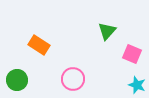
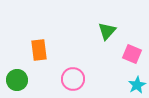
orange rectangle: moved 5 px down; rotated 50 degrees clockwise
cyan star: rotated 24 degrees clockwise
